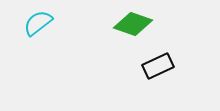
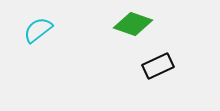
cyan semicircle: moved 7 px down
